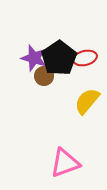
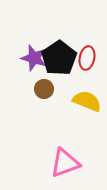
red ellipse: moved 2 px right; rotated 65 degrees counterclockwise
brown circle: moved 13 px down
yellow semicircle: rotated 72 degrees clockwise
